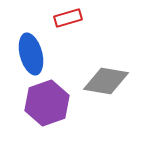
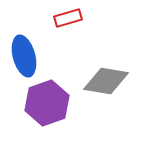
blue ellipse: moved 7 px left, 2 px down
